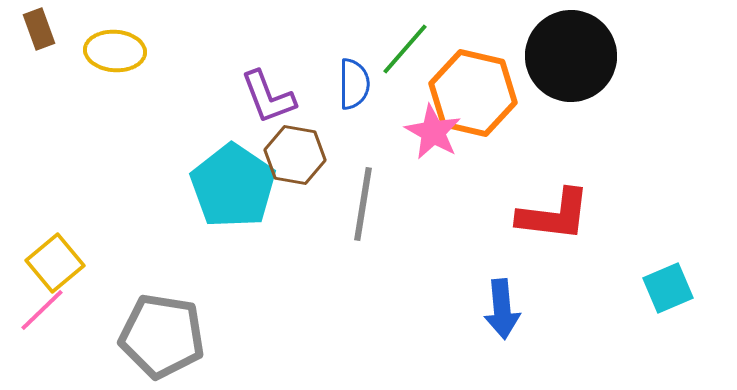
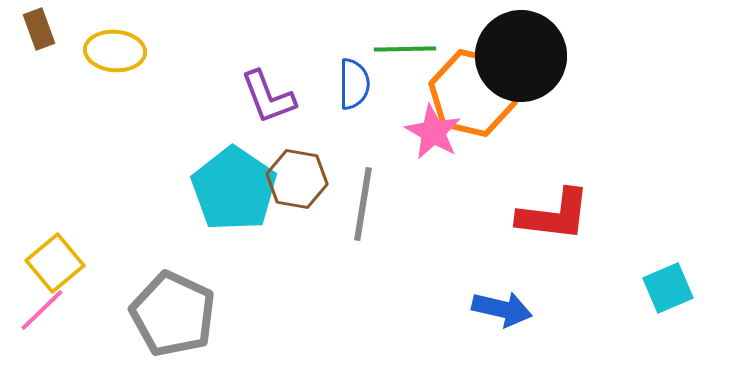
green line: rotated 48 degrees clockwise
black circle: moved 50 px left
brown hexagon: moved 2 px right, 24 px down
cyan pentagon: moved 1 px right, 3 px down
blue arrow: rotated 72 degrees counterclockwise
gray pentagon: moved 11 px right, 22 px up; rotated 16 degrees clockwise
